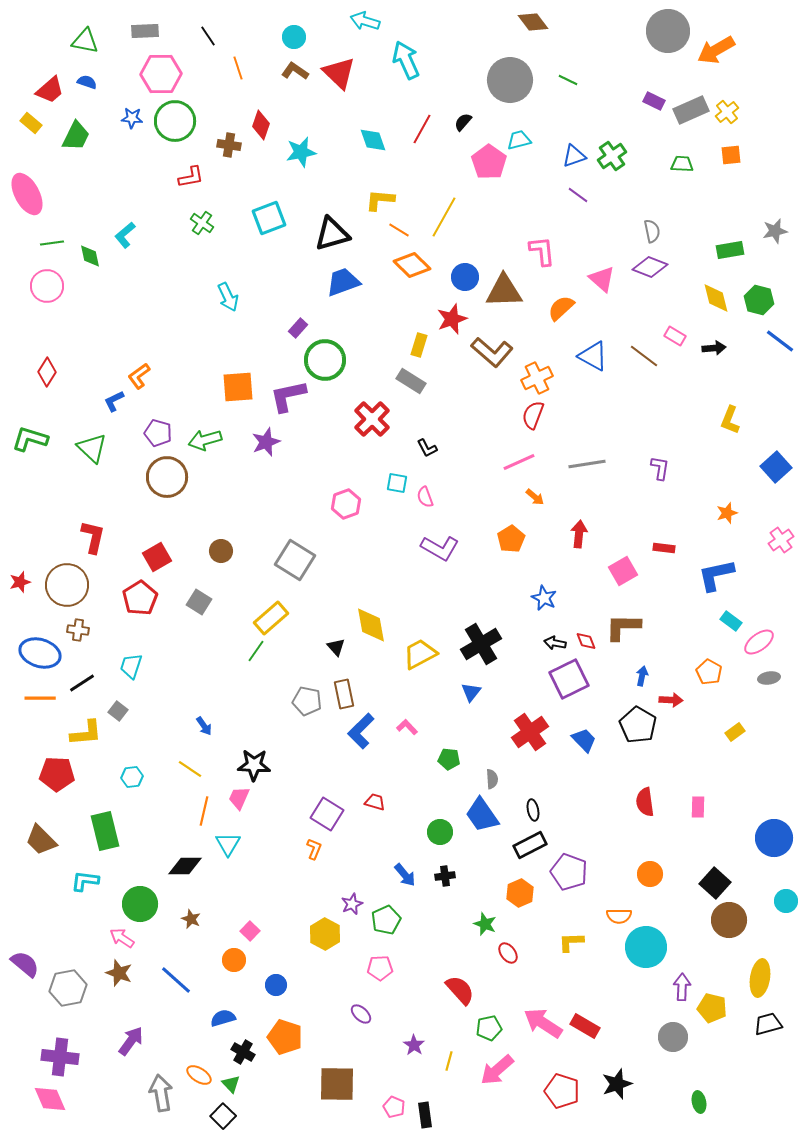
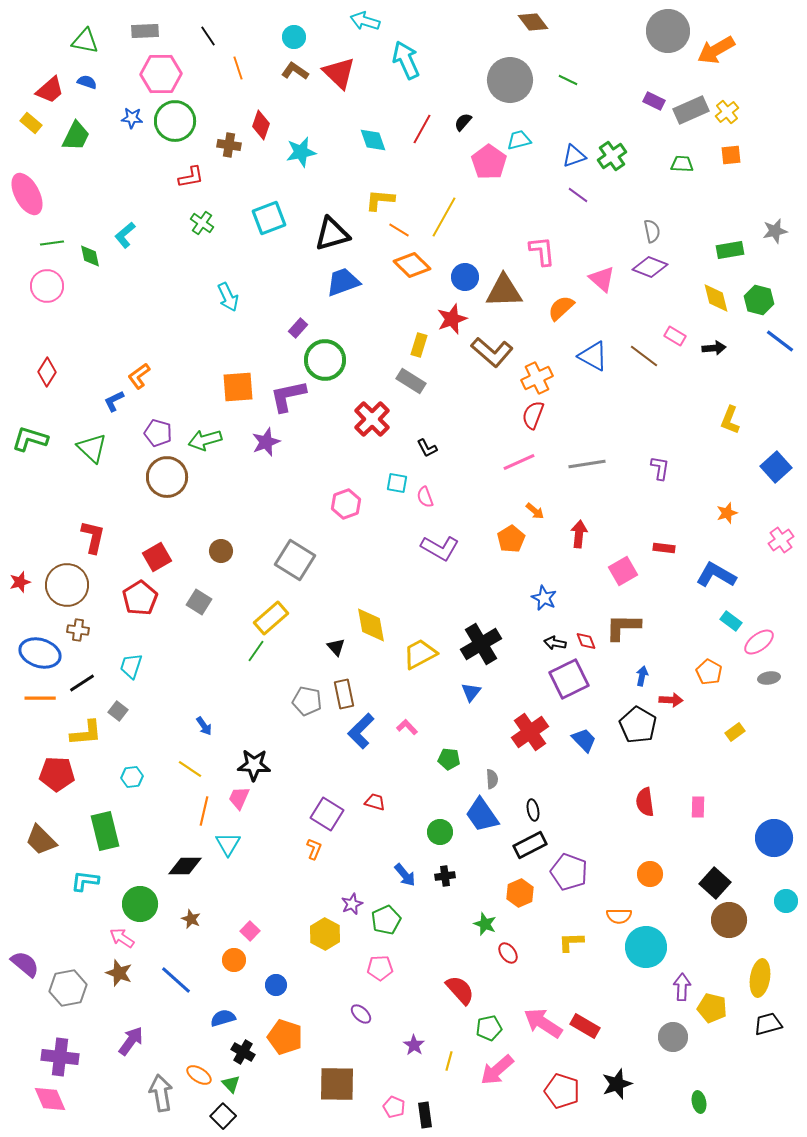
orange arrow at (535, 497): moved 14 px down
blue L-shape at (716, 575): rotated 42 degrees clockwise
